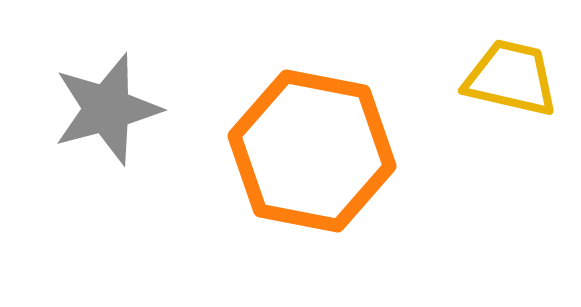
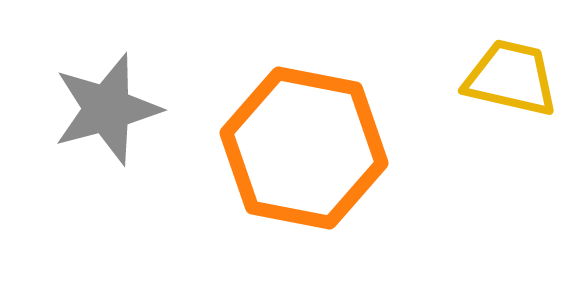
orange hexagon: moved 8 px left, 3 px up
